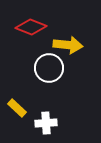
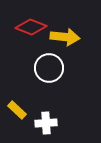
yellow arrow: moved 3 px left, 8 px up
yellow rectangle: moved 2 px down
